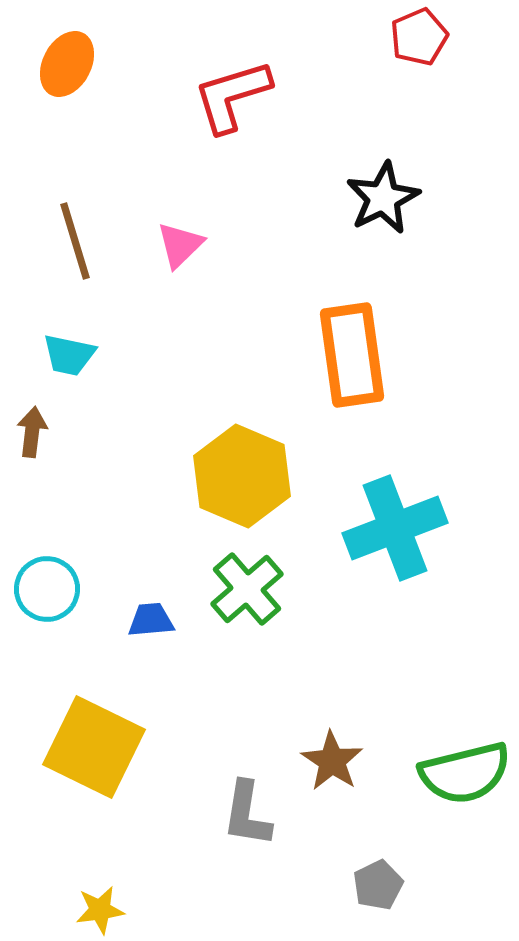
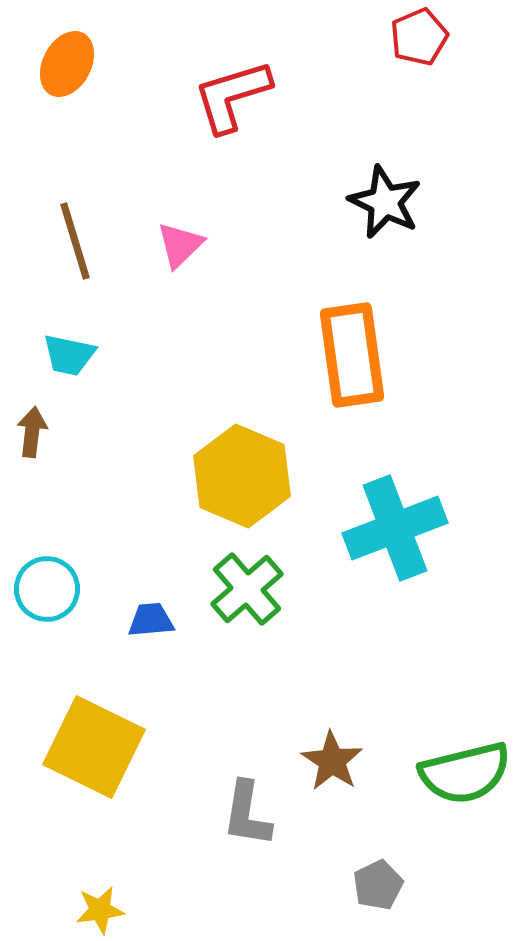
black star: moved 2 px right, 4 px down; rotated 20 degrees counterclockwise
